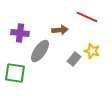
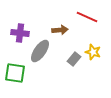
yellow star: moved 1 px right, 1 px down
